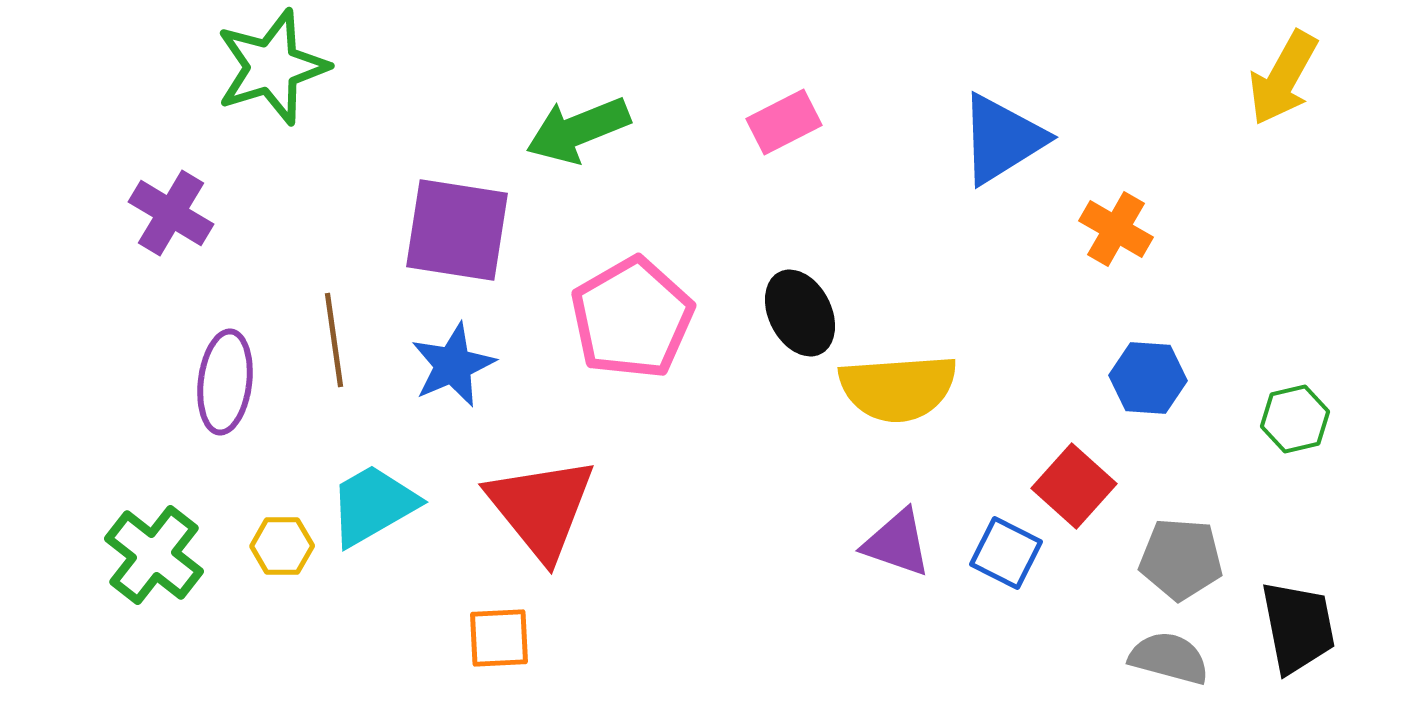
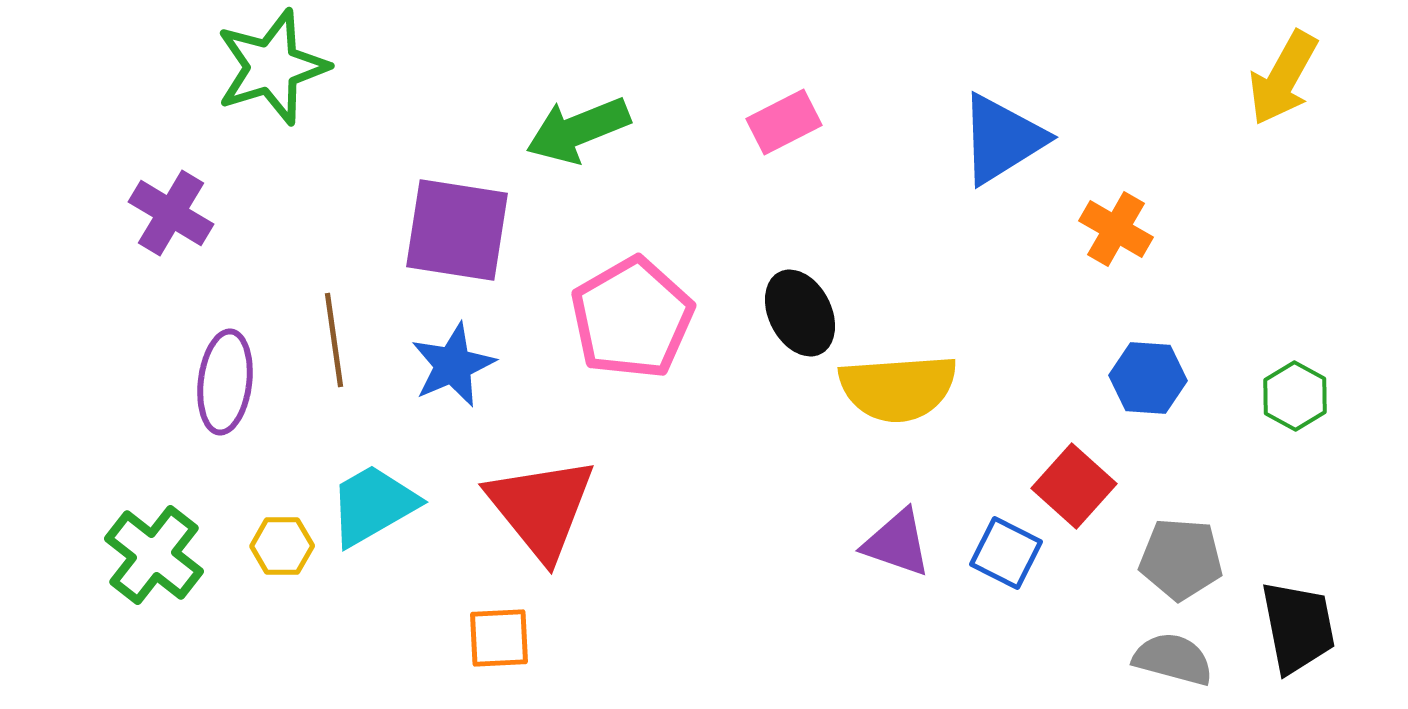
green hexagon: moved 23 px up; rotated 18 degrees counterclockwise
gray semicircle: moved 4 px right, 1 px down
